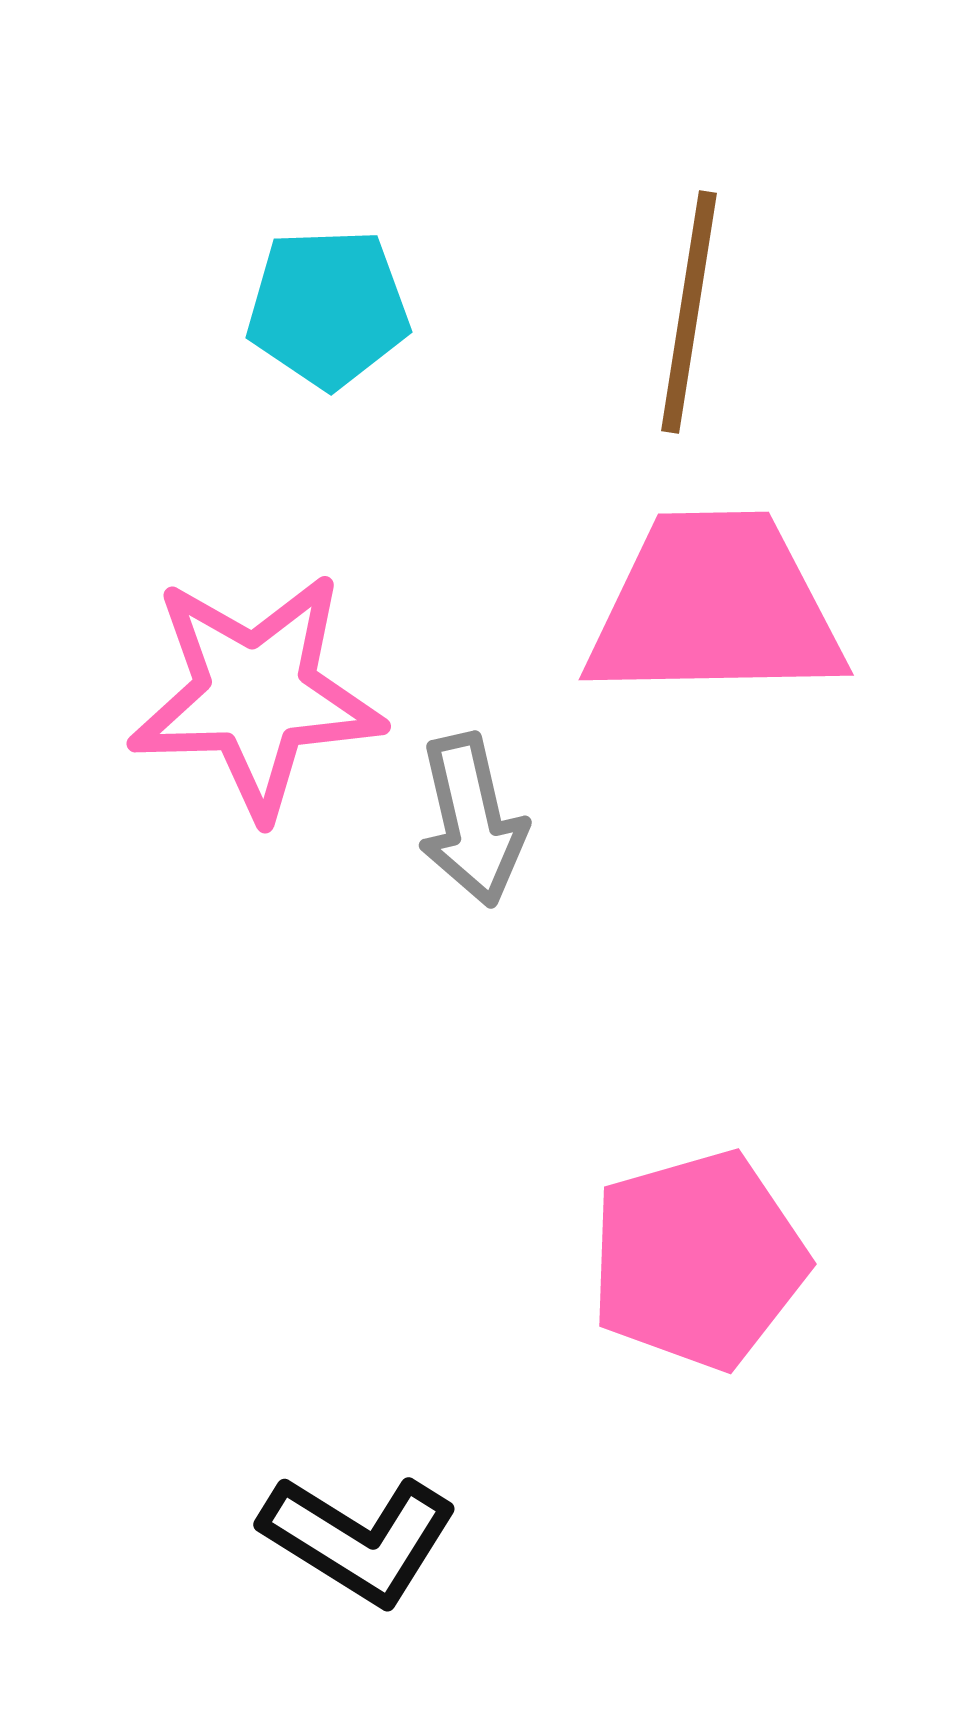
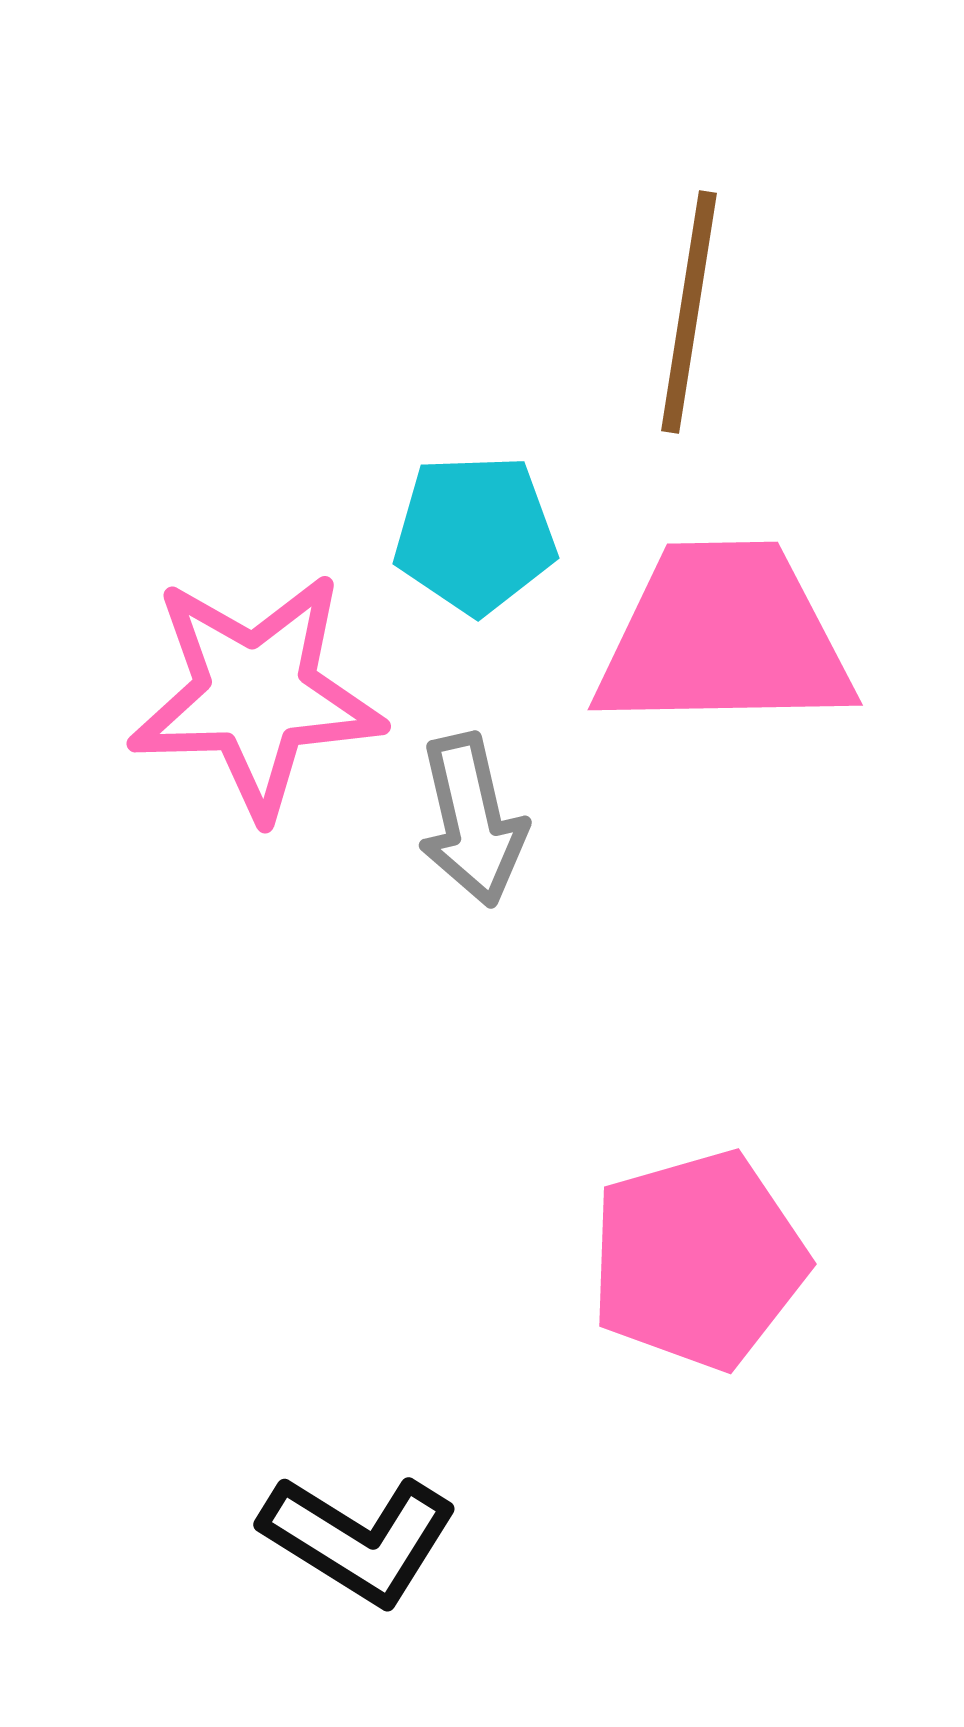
cyan pentagon: moved 147 px right, 226 px down
pink trapezoid: moved 9 px right, 30 px down
